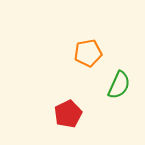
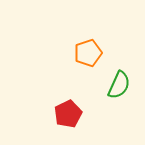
orange pentagon: rotated 8 degrees counterclockwise
